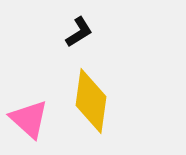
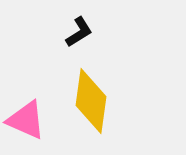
pink triangle: moved 3 px left, 1 px down; rotated 18 degrees counterclockwise
